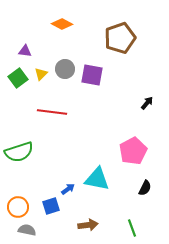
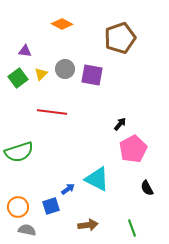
black arrow: moved 27 px left, 21 px down
pink pentagon: moved 2 px up
cyan triangle: rotated 16 degrees clockwise
black semicircle: moved 2 px right; rotated 126 degrees clockwise
